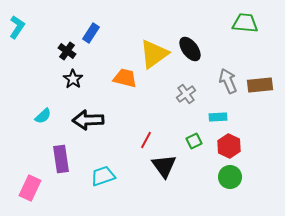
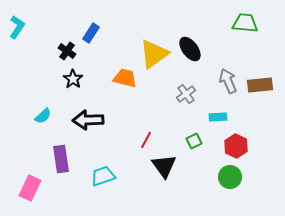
red hexagon: moved 7 px right
